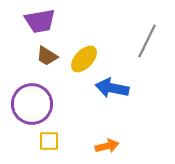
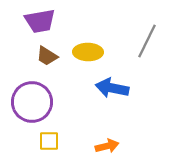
yellow ellipse: moved 4 px right, 7 px up; rotated 48 degrees clockwise
purple circle: moved 2 px up
